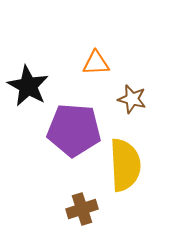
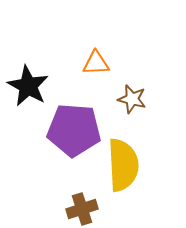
yellow semicircle: moved 2 px left
